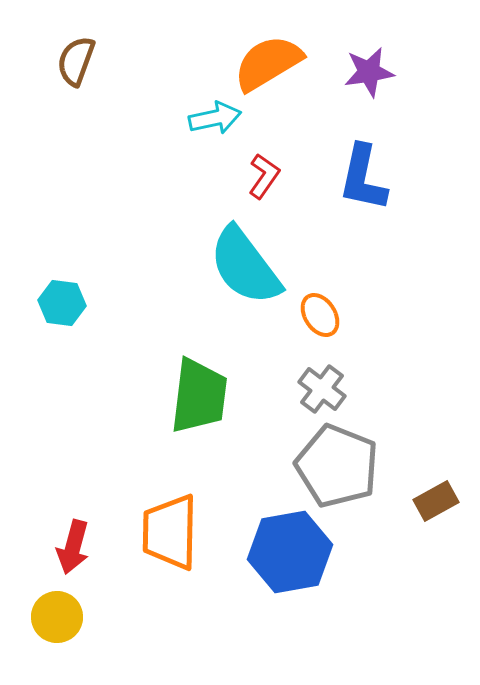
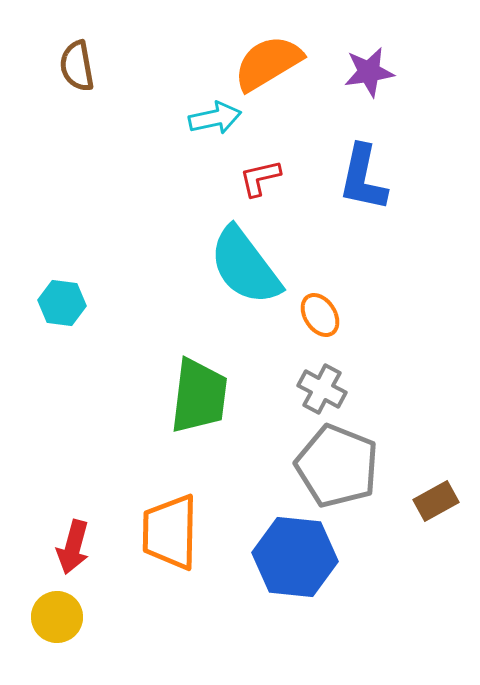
brown semicircle: moved 1 px right, 5 px down; rotated 30 degrees counterclockwise
red L-shape: moved 4 px left, 2 px down; rotated 138 degrees counterclockwise
gray cross: rotated 9 degrees counterclockwise
blue hexagon: moved 5 px right, 5 px down; rotated 16 degrees clockwise
